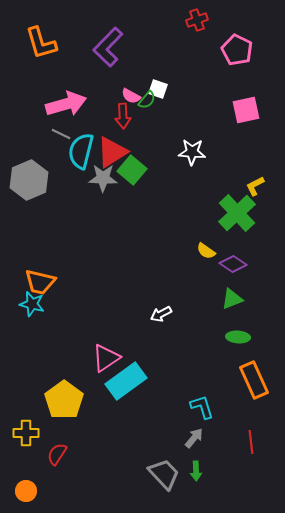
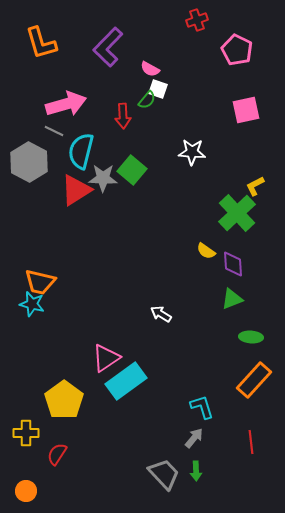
pink semicircle: moved 19 px right, 27 px up
gray line: moved 7 px left, 3 px up
red triangle: moved 36 px left, 38 px down
gray hexagon: moved 18 px up; rotated 9 degrees counterclockwise
purple diamond: rotated 52 degrees clockwise
white arrow: rotated 60 degrees clockwise
green ellipse: moved 13 px right
orange rectangle: rotated 66 degrees clockwise
